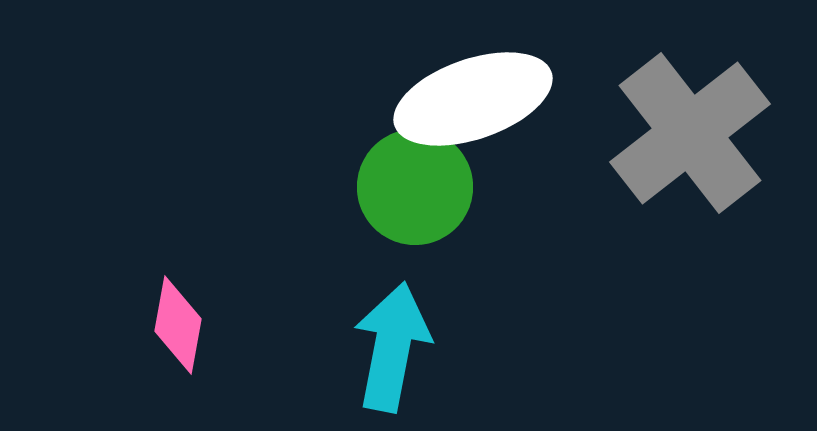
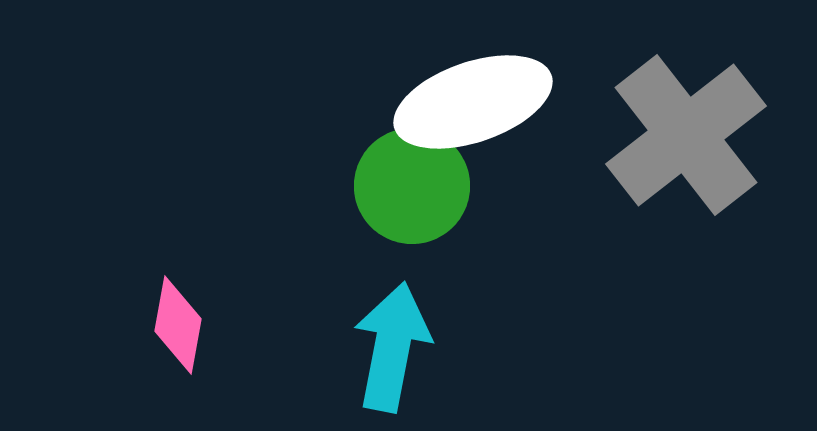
white ellipse: moved 3 px down
gray cross: moved 4 px left, 2 px down
green circle: moved 3 px left, 1 px up
